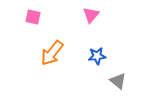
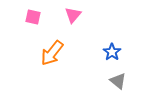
pink triangle: moved 18 px left
blue star: moved 15 px right, 4 px up; rotated 30 degrees counterclockwise
